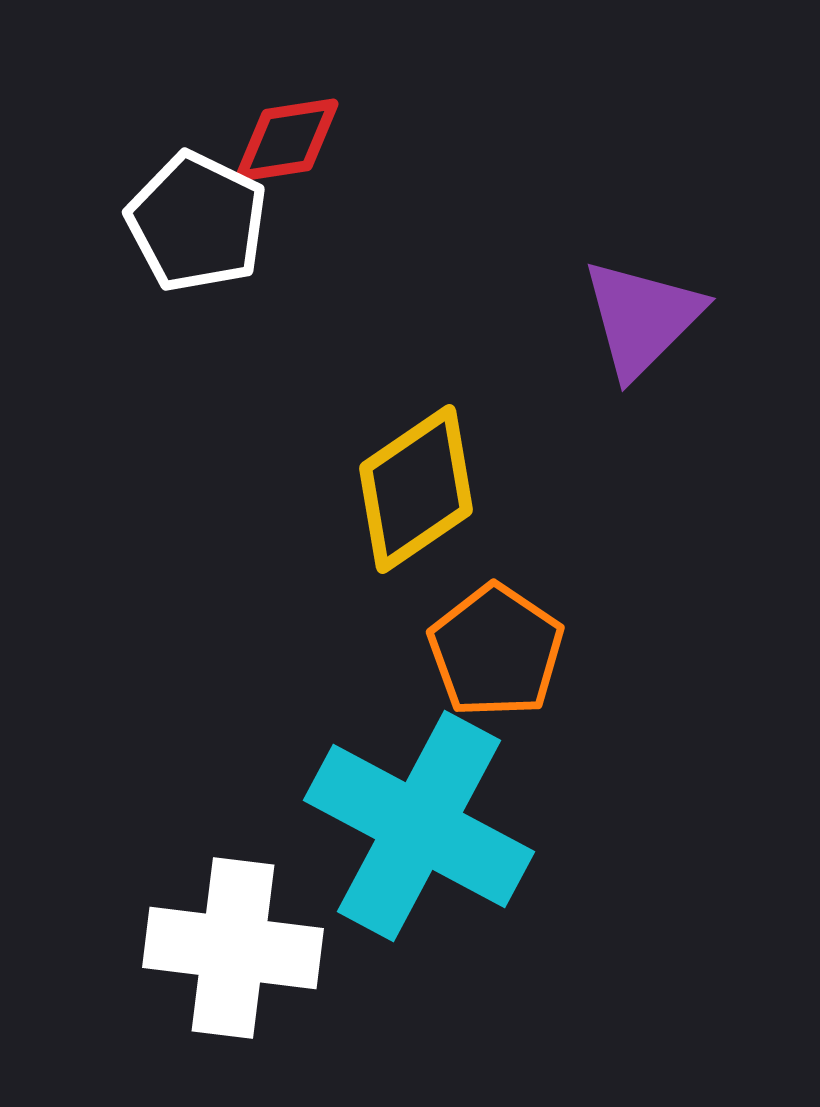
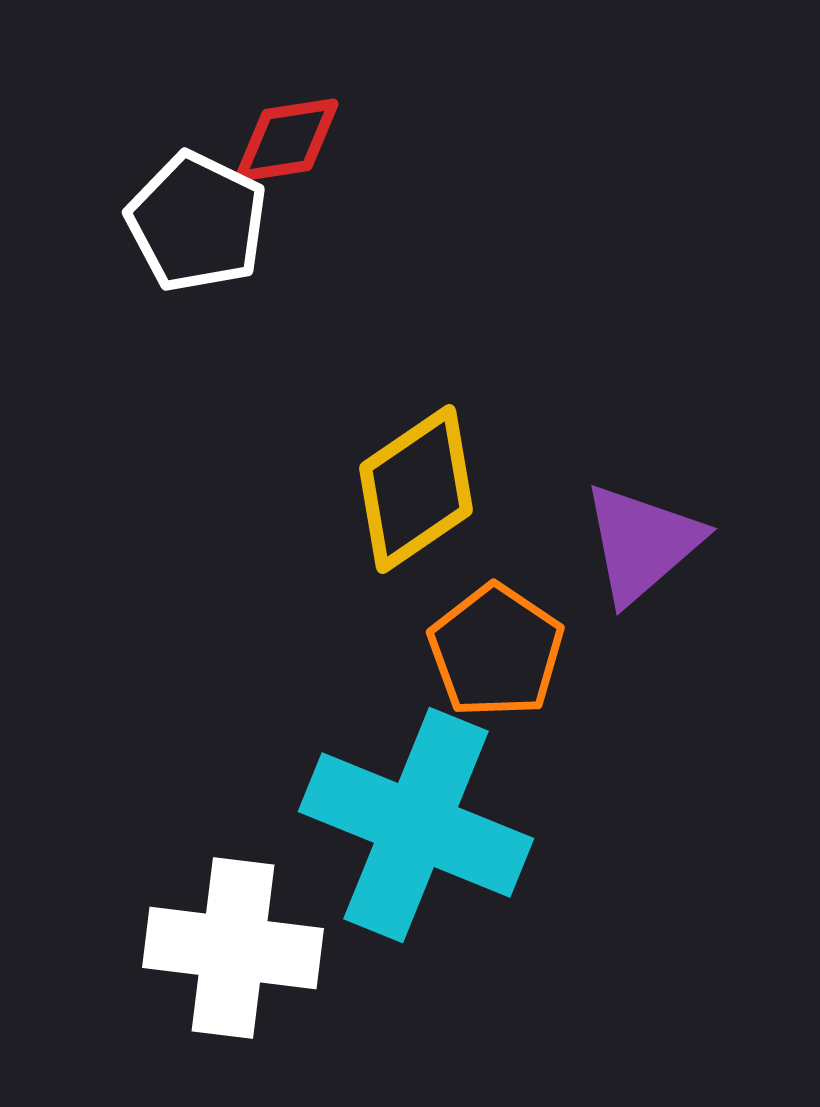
purple triangle: moved 225 px down; rotated 4 degrees clockwise
cyan cross: moved 3 px left, 1 px up; rotated 6 degrees counterclockwise
